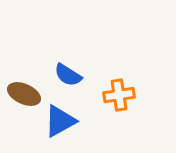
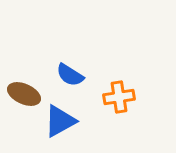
blue semicircle: moved 2 px right
orange cross: moved 2 px down
